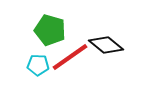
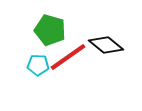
red line: moved 2 px left
